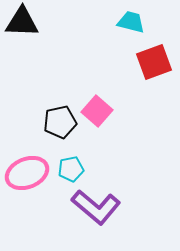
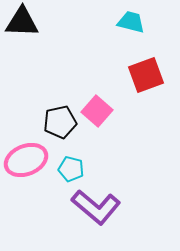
red square: moved 8 px left, 13 px down
cyan pentagon: rotated 25 degrees clockwise
pink ellipse: moved 1 px left, 13 px up
